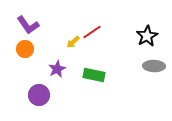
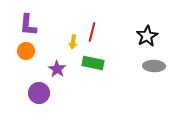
purple L-shape: rotated 40 degrees clockwise
red line: rotated 42 degrees counterclockwise
yellow arrow: rotated 40 degrees counterclockwise
orange circle: moved 1 px right, 2 px down
purple star: rotated 12 degrees counterclockwise
green rectangle: moved 1 px left, 12 px up
purple circle: moved 2 px up
